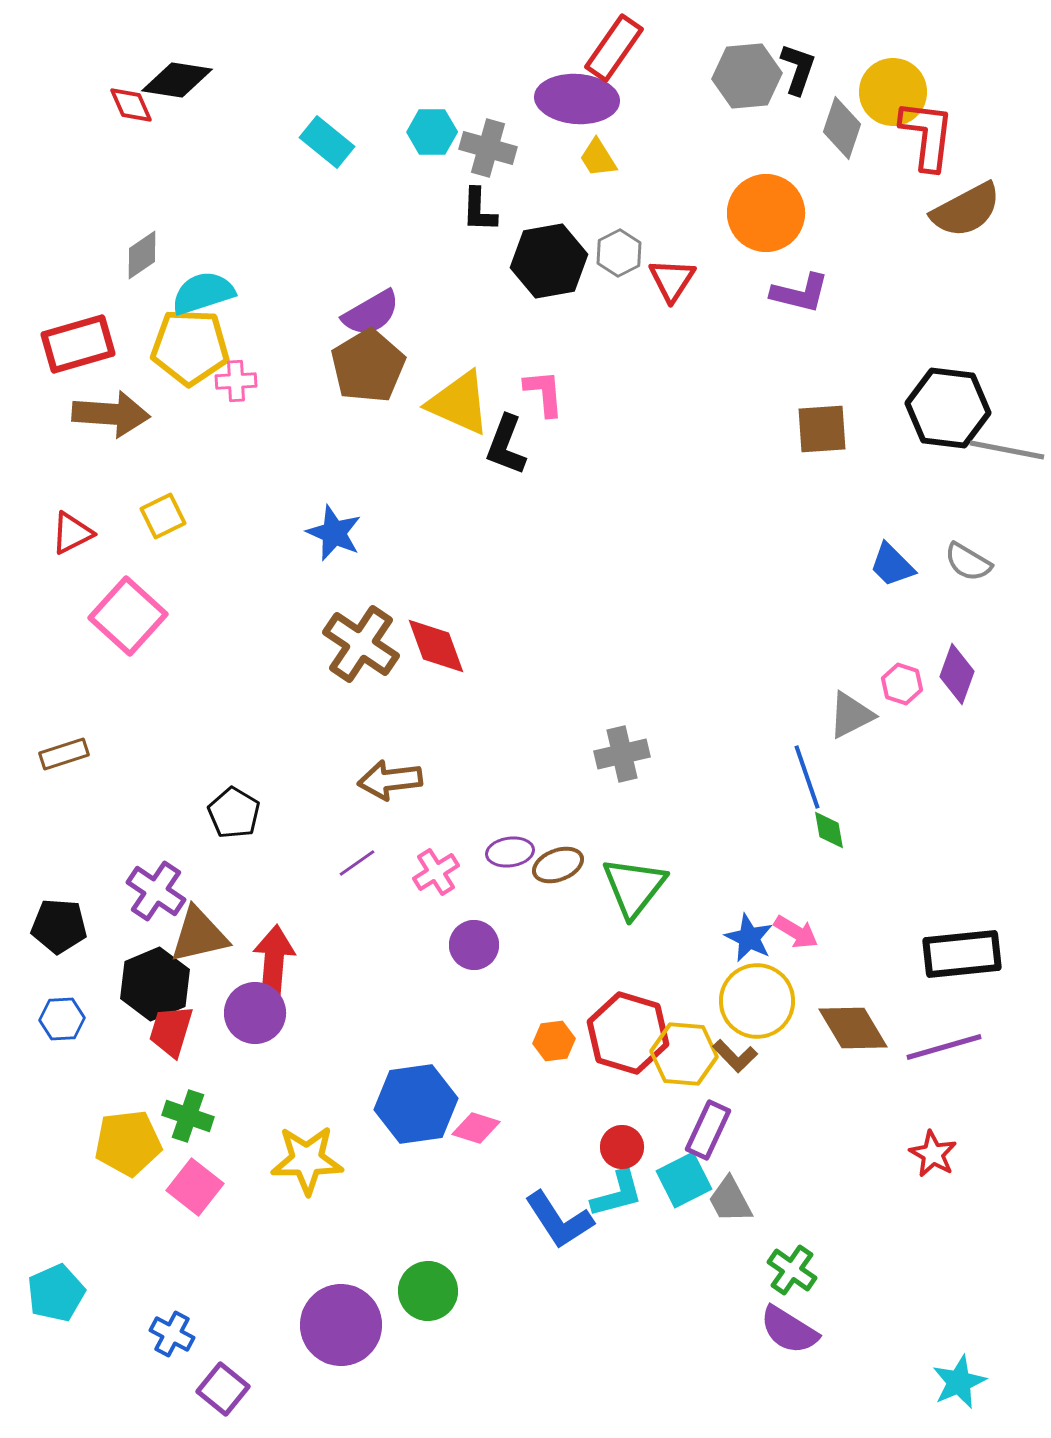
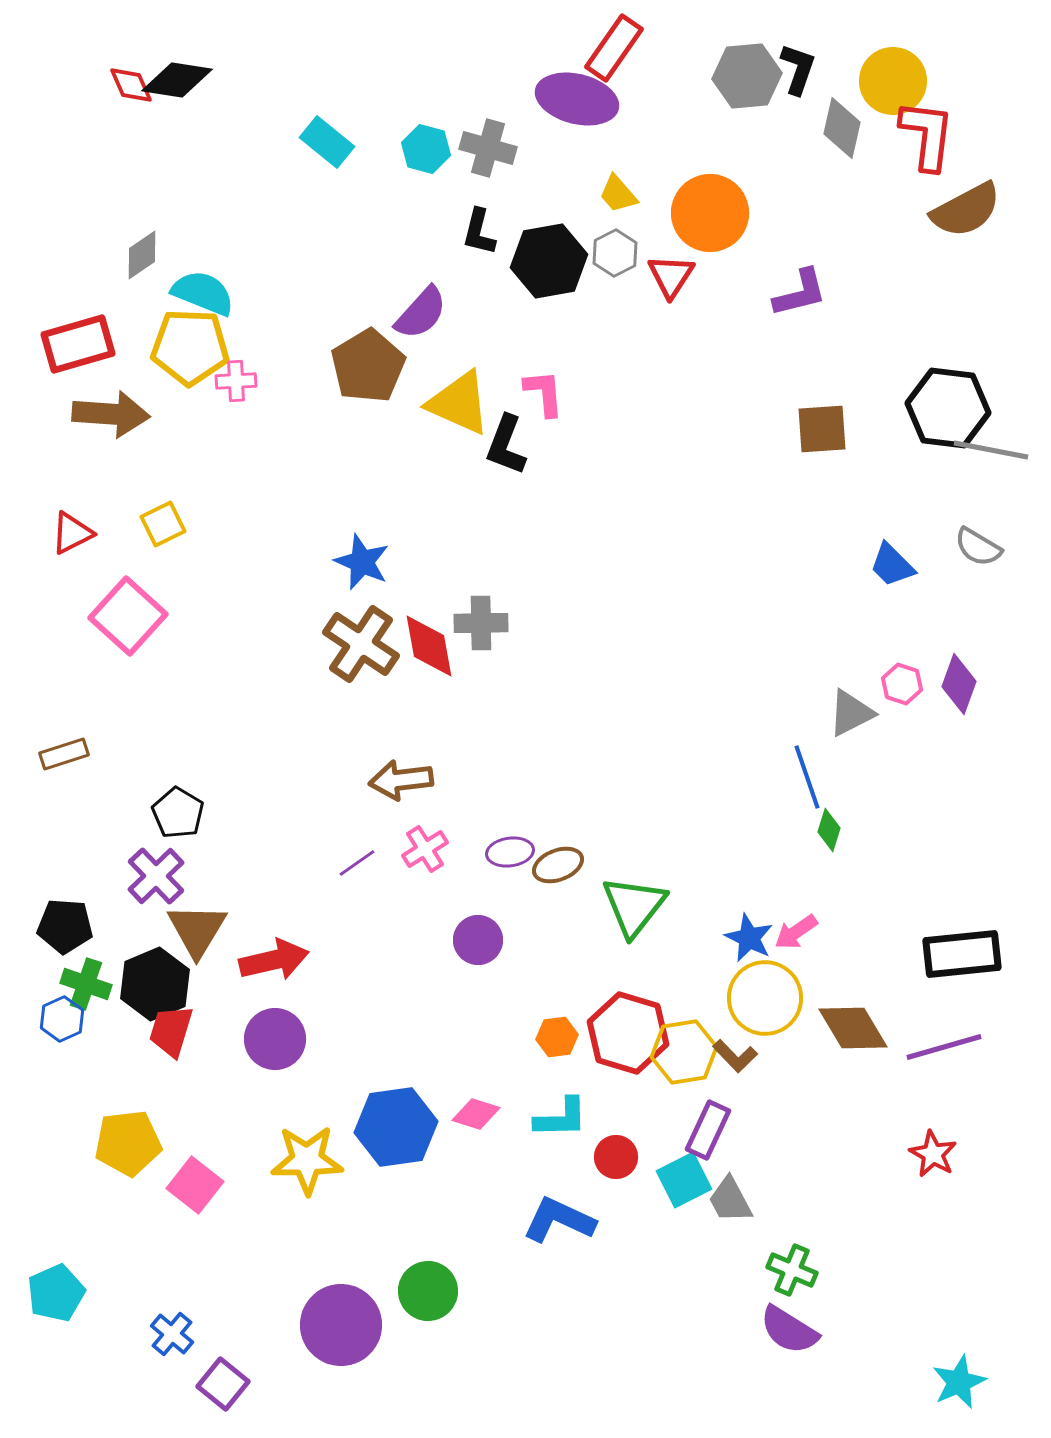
yellow circle at (893, 92): moved 11 px up
purple ellipse at (577, 99): rotated 10 degrees clockwise
red diamond at (131, 105): moved 20 px up
gray diamond at (842, 128): rotated 6 degrees counterclockwise
cyan hexagon at (432, 132): moved 6 px left, 17 px down; rotated 15 degrees clockwise
yellow trapezoid at (598, 158): moved 20 px right, 36 px down; rotated 9 degrees counterclockwise
black L-shape at (479, 210): moved 22 px down; rotated 12 degrees clockwise
orange circle at (766, 213): moved 56 px left
gray hexagon at (619, 253): moved 4 px left
red triangle at (672, 280): moved 1 px left, 4 px up
cyan semicircle at (203, 293): rotated 40 degrees clockwise
purple L-shape at (800, 293): rotated 28 degrees counterclockwise
purple semicircle at (371, 313): moved 50 px right; rotated 18 degrees counterclockwise
gray line at (1007, 450): moved 16 px left
yellow square at (163, 516): moved 8 px down
blue star at (334, 533): moved 28 px right, 29 px down
gray semicircle at (968, 562): moved 10 px right, 15 px up
red diamond at (436, 646): moved 7 px left; rotated 10 degrees clockwise
purple diamond at (957, 674): moved 2 px right, 10 px down
gray triangle at (851, 715): moved 2 px up
gray cross at (622, 754): moved 141 px left, 131 px up; rotated 12 degrees clockwise
brown arrow at (390, 780): moved 11 px right
black pentagon at (234, 813): moved 56 px left
green diamond at (829, 830): rotated 27 degrees clockwise
pink cross at (436, 872): moved 11 px left, 23 px up
green triangle at (634, 887): moved 19 px down
purple cross at (156, 891): moved 15 px up; rotated 12 degrees clockwise
black pentagon at (59, 926): moved 6 px right
pink arrow at (796, 932): rotated 114 degrees clockwise
brown triangle at (199, 935): moved 2 px left, 5 px up; rotated 46 degrees counterclockwise
purple circle at (474, 945): moved 4 px right, 5 px up
red arrow at (274, 960): rotated 72 degrees clockwise
yellow circle at (757, 1001): moved 8 px right, 3 px up
purple circle at (255, 1013): moved 20 px right, 26 px down
blue hexagon at (62, 1019): rotated 21 degrees counterclockwise
orange hexagon at (554, 1041): moved 3 px right, 4 px up
yellow hexagon at (684, 1054): moved 2 px up; rotated 14 degrees counterclockwise
blue hexagon at (416, 1104): moved 20 px left, 23 px down
green cross at (188, 1116): moved 102 px left, 132 px up
pink diamond at (476, 1128): moved 14 px up
red circle at (622, 1147): moved 6 px left, 10 px down
pink square at (195, 1187): moved 2 px up
cyan L-shape at (617, 1194): moved 56 px left, 76 px up; rotated 14 degrees clockwise
blue L-shape at (559, 1220): rotated 148 degrees clockwise
green cross at (792, 1270): rotated 12 degrees counterclockwise
blue cross at (172, 1334): rotated 12 degrees clockwise
purple square at (223, 1389): moved 5 px up
